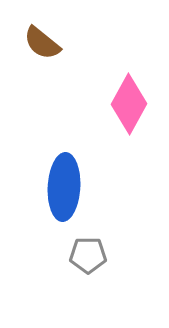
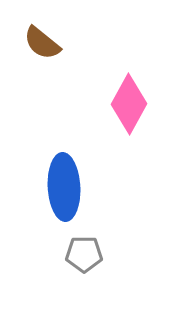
blue ellipse: rotated 6 degrees counterclockwise
gray pentagon: moved 4 px left, 1 px up
